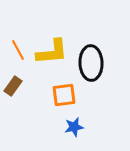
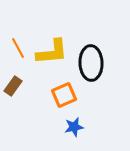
orange line: moved 2 px up
orange square: rotated 15 degrees counterclockwise
